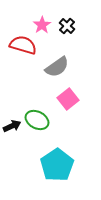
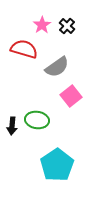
red semicircle: moved 1 px right, 4 px down
pink square: moved 3 px right, 3 px up
green ellipse: rotated 20 degrees counterclockwise
black arrow: rotated 120 degrees clockwise
